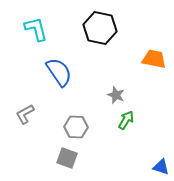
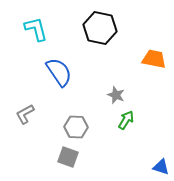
gray square: moved 1 px right, 1 px up
